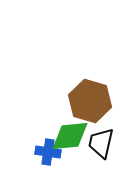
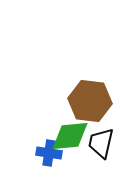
brown hexagon: rotated 9 degrees counterclockwise
blue cross: moved 1 px right, 1 px down
